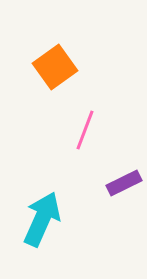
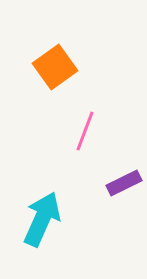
pink line: moved 1 px down
